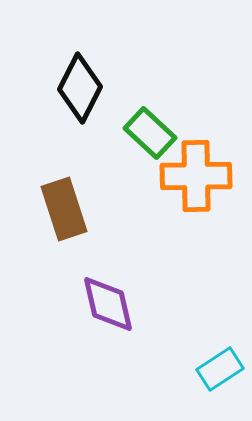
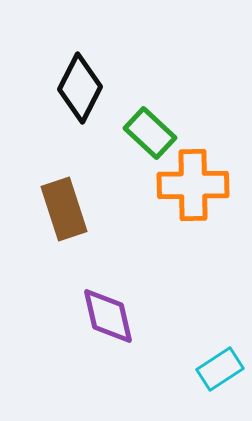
orange cross: moved 3 px left, 9 px down
purple diamond: moved 12 px down
